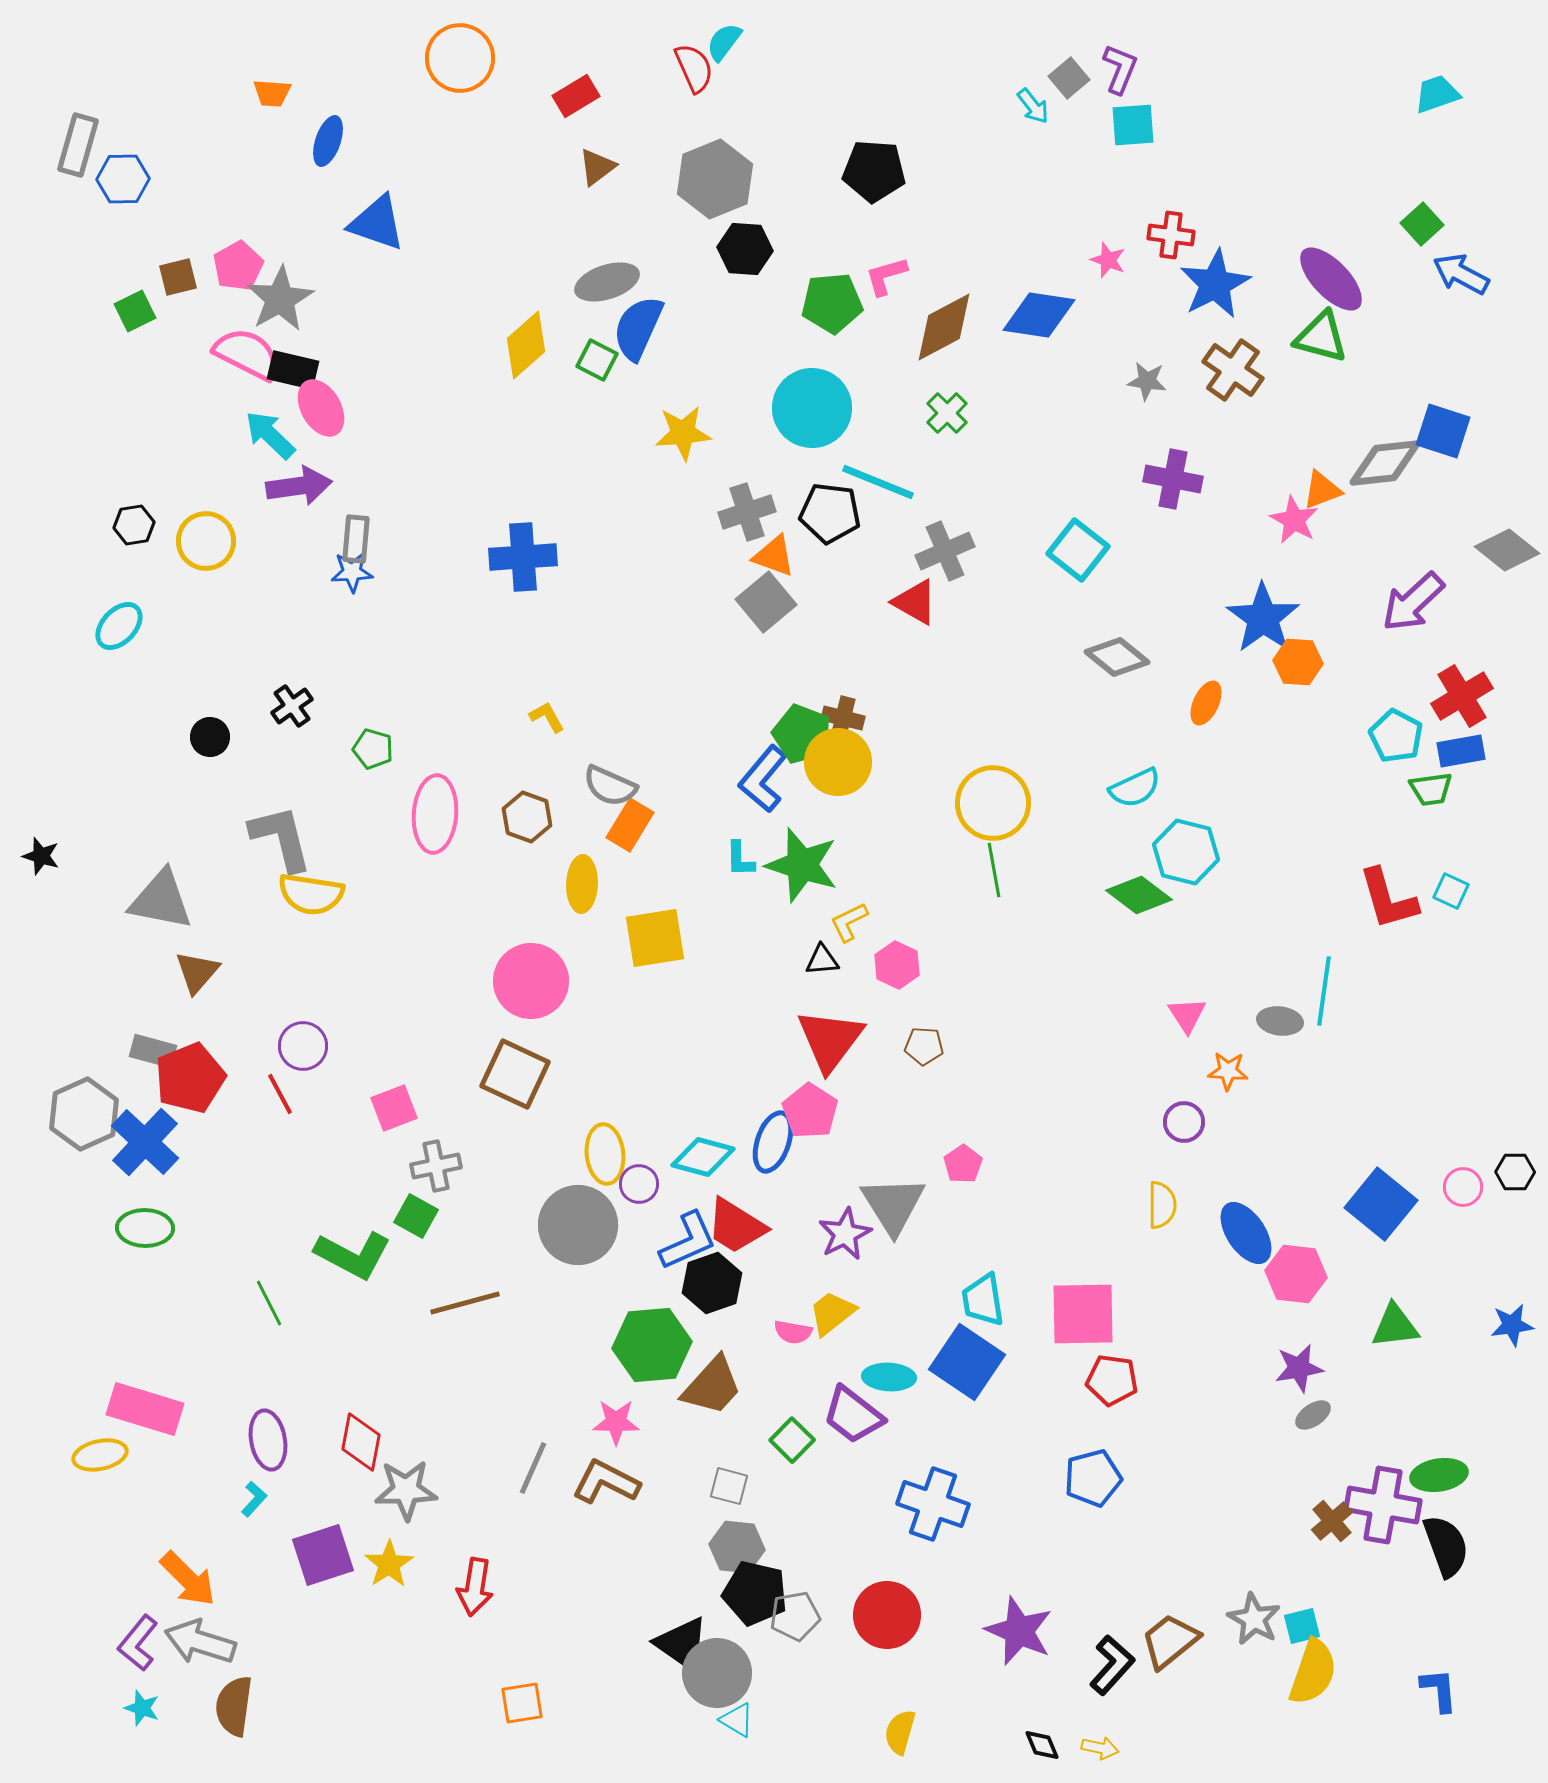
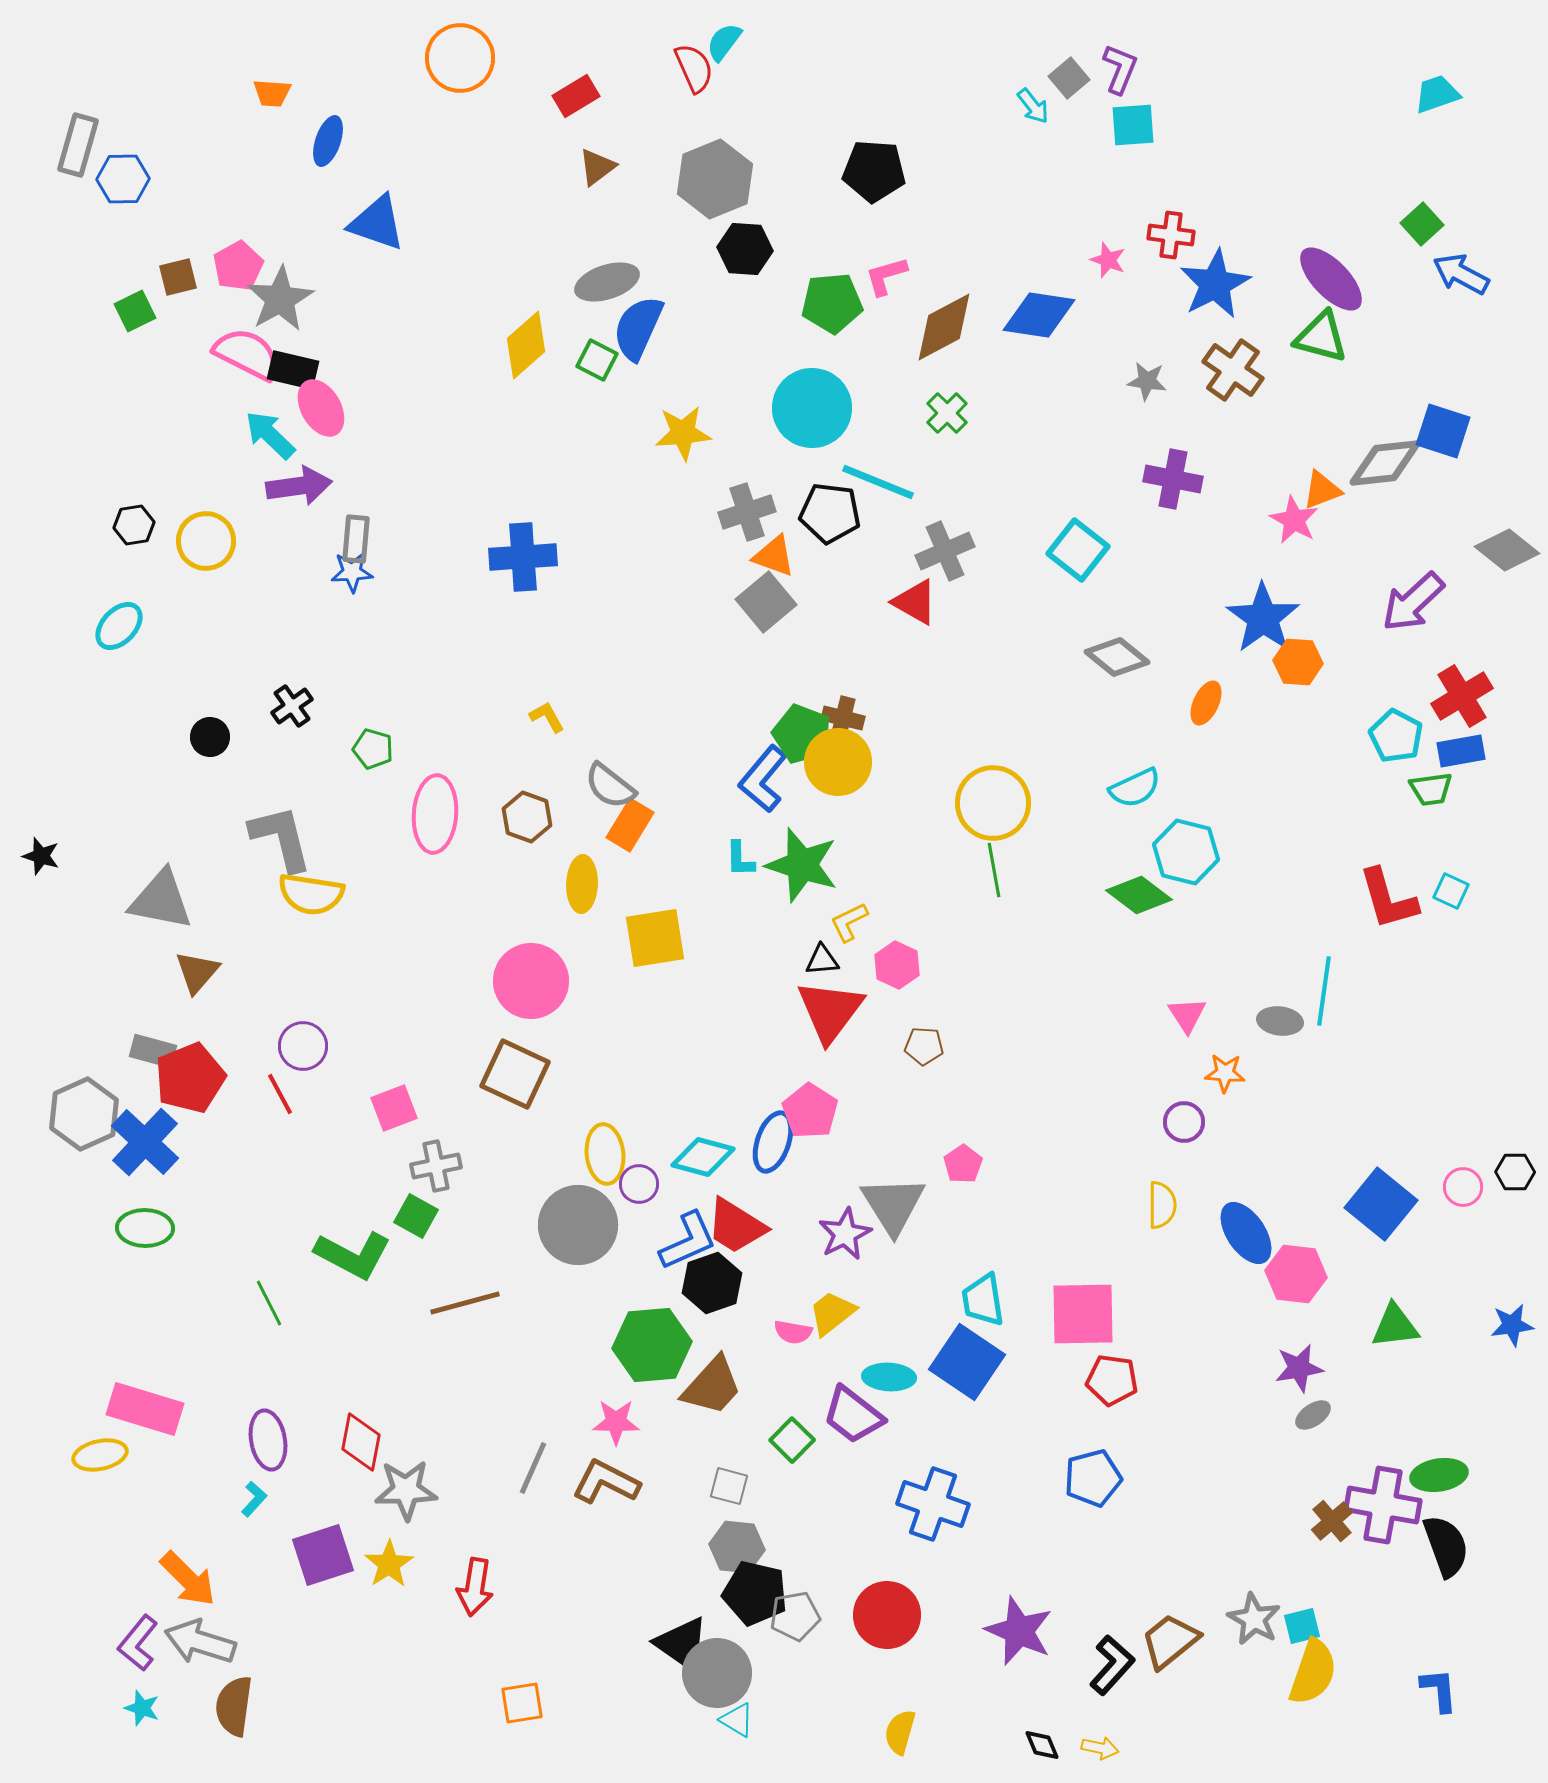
gray semicircle at (610, 786): rotated 14 degrees clockwise
red triangle at (830, 1040): moved 29 px up
orange star at (1228, 1071): moved 3 px left, 2 px down
